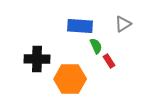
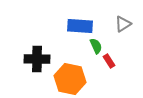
orange hexagon: rotated 12 degrees clockwise
